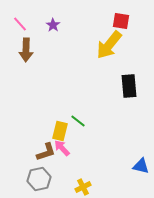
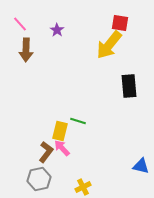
red square: moved 1 px left, 2 px down
purple star: moved 4 px right, 5 px down
green line: rotated 21 degrees counterclockwise
brown L-shape: rotated 35 degrees counterclockwise
